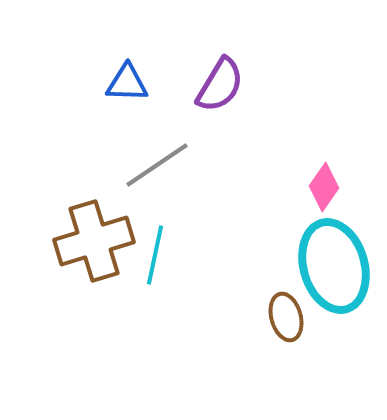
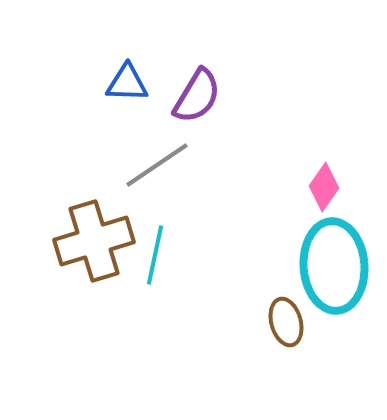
purple semicircle: moved 23 px left, 11 px down
cyan ellipse: rotated 12 degrees clockwise
brown ellipse: moved 5 px down
